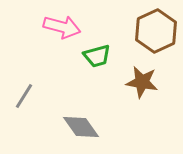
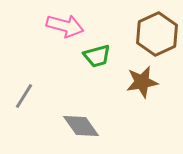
pink arrow: moved 3 px right, 1 px up
brown hexagon: moved 1 px right, 3 px down
brown star: rotated 20 degrees counterclockwise
gray diamond: moved 1 px up
